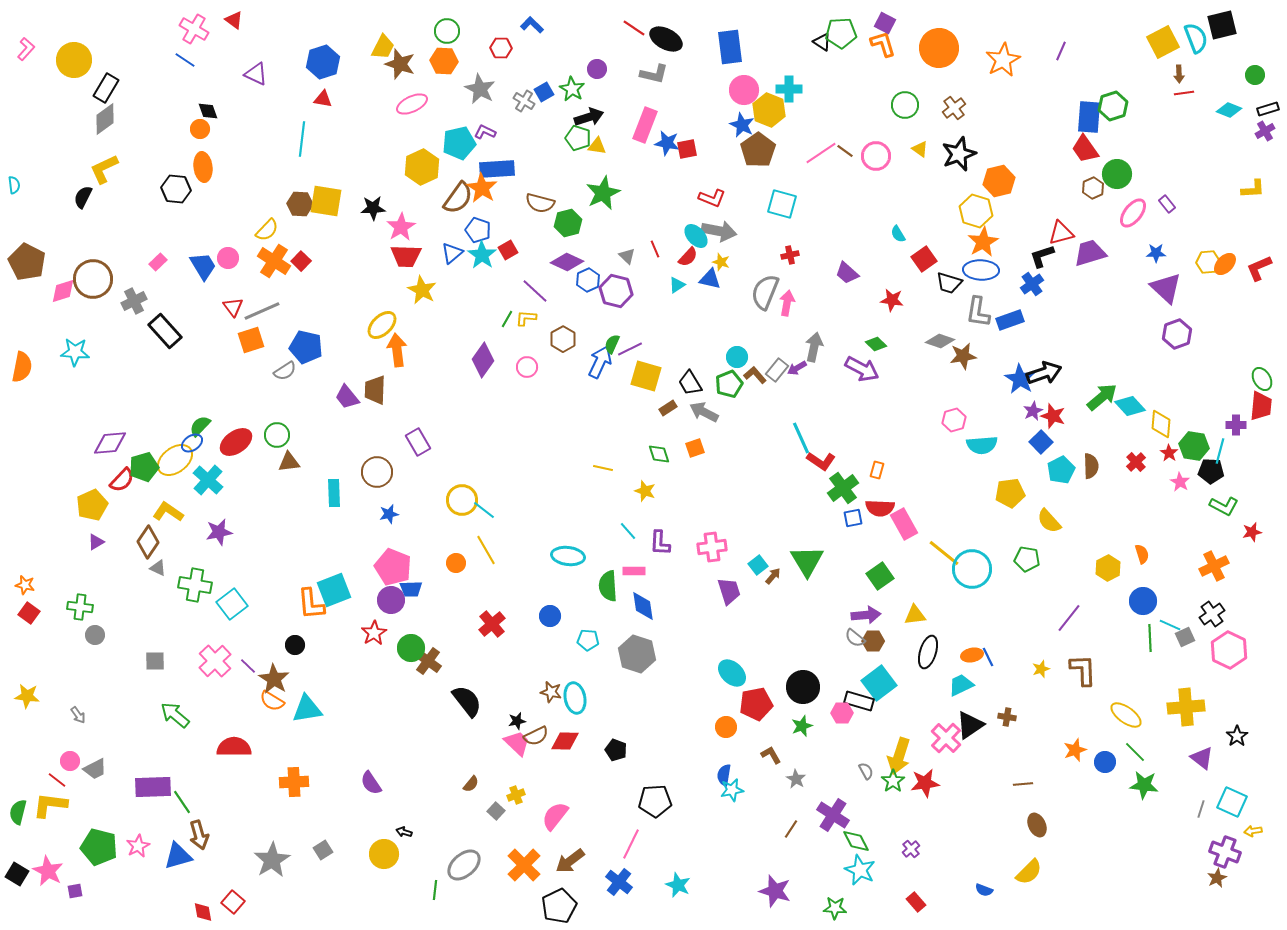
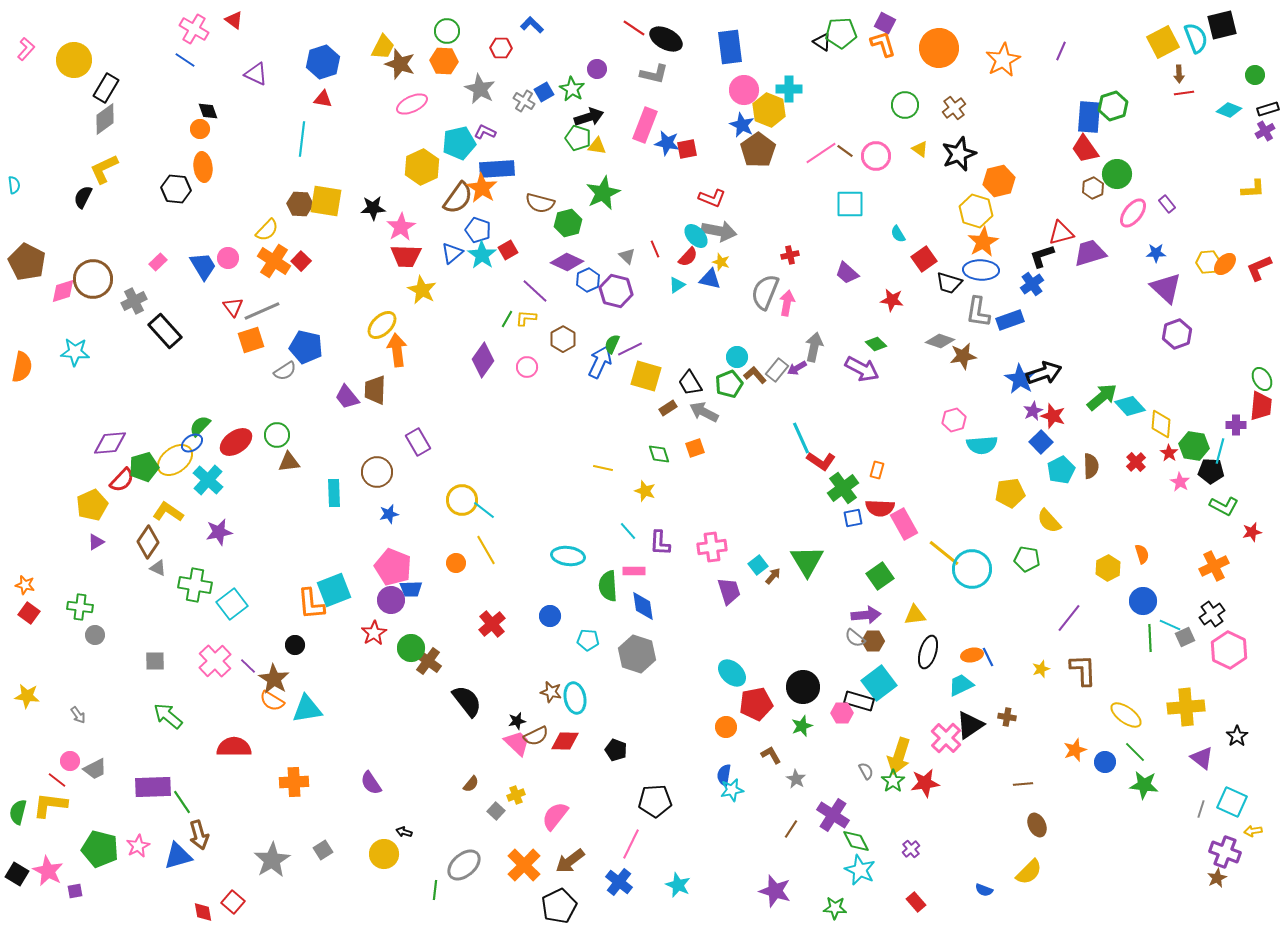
cyan square at (782, 204): moved 68 px right; rotated 16 degrees counterclockwise
green arrow at (175, 715): moved 7 px left, 1 px down
green pentagon at (99, 847): moved 1 px right, 2 px down
